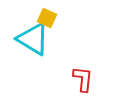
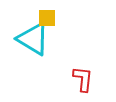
yellow square: rotated 24 degrees counterclockwise
